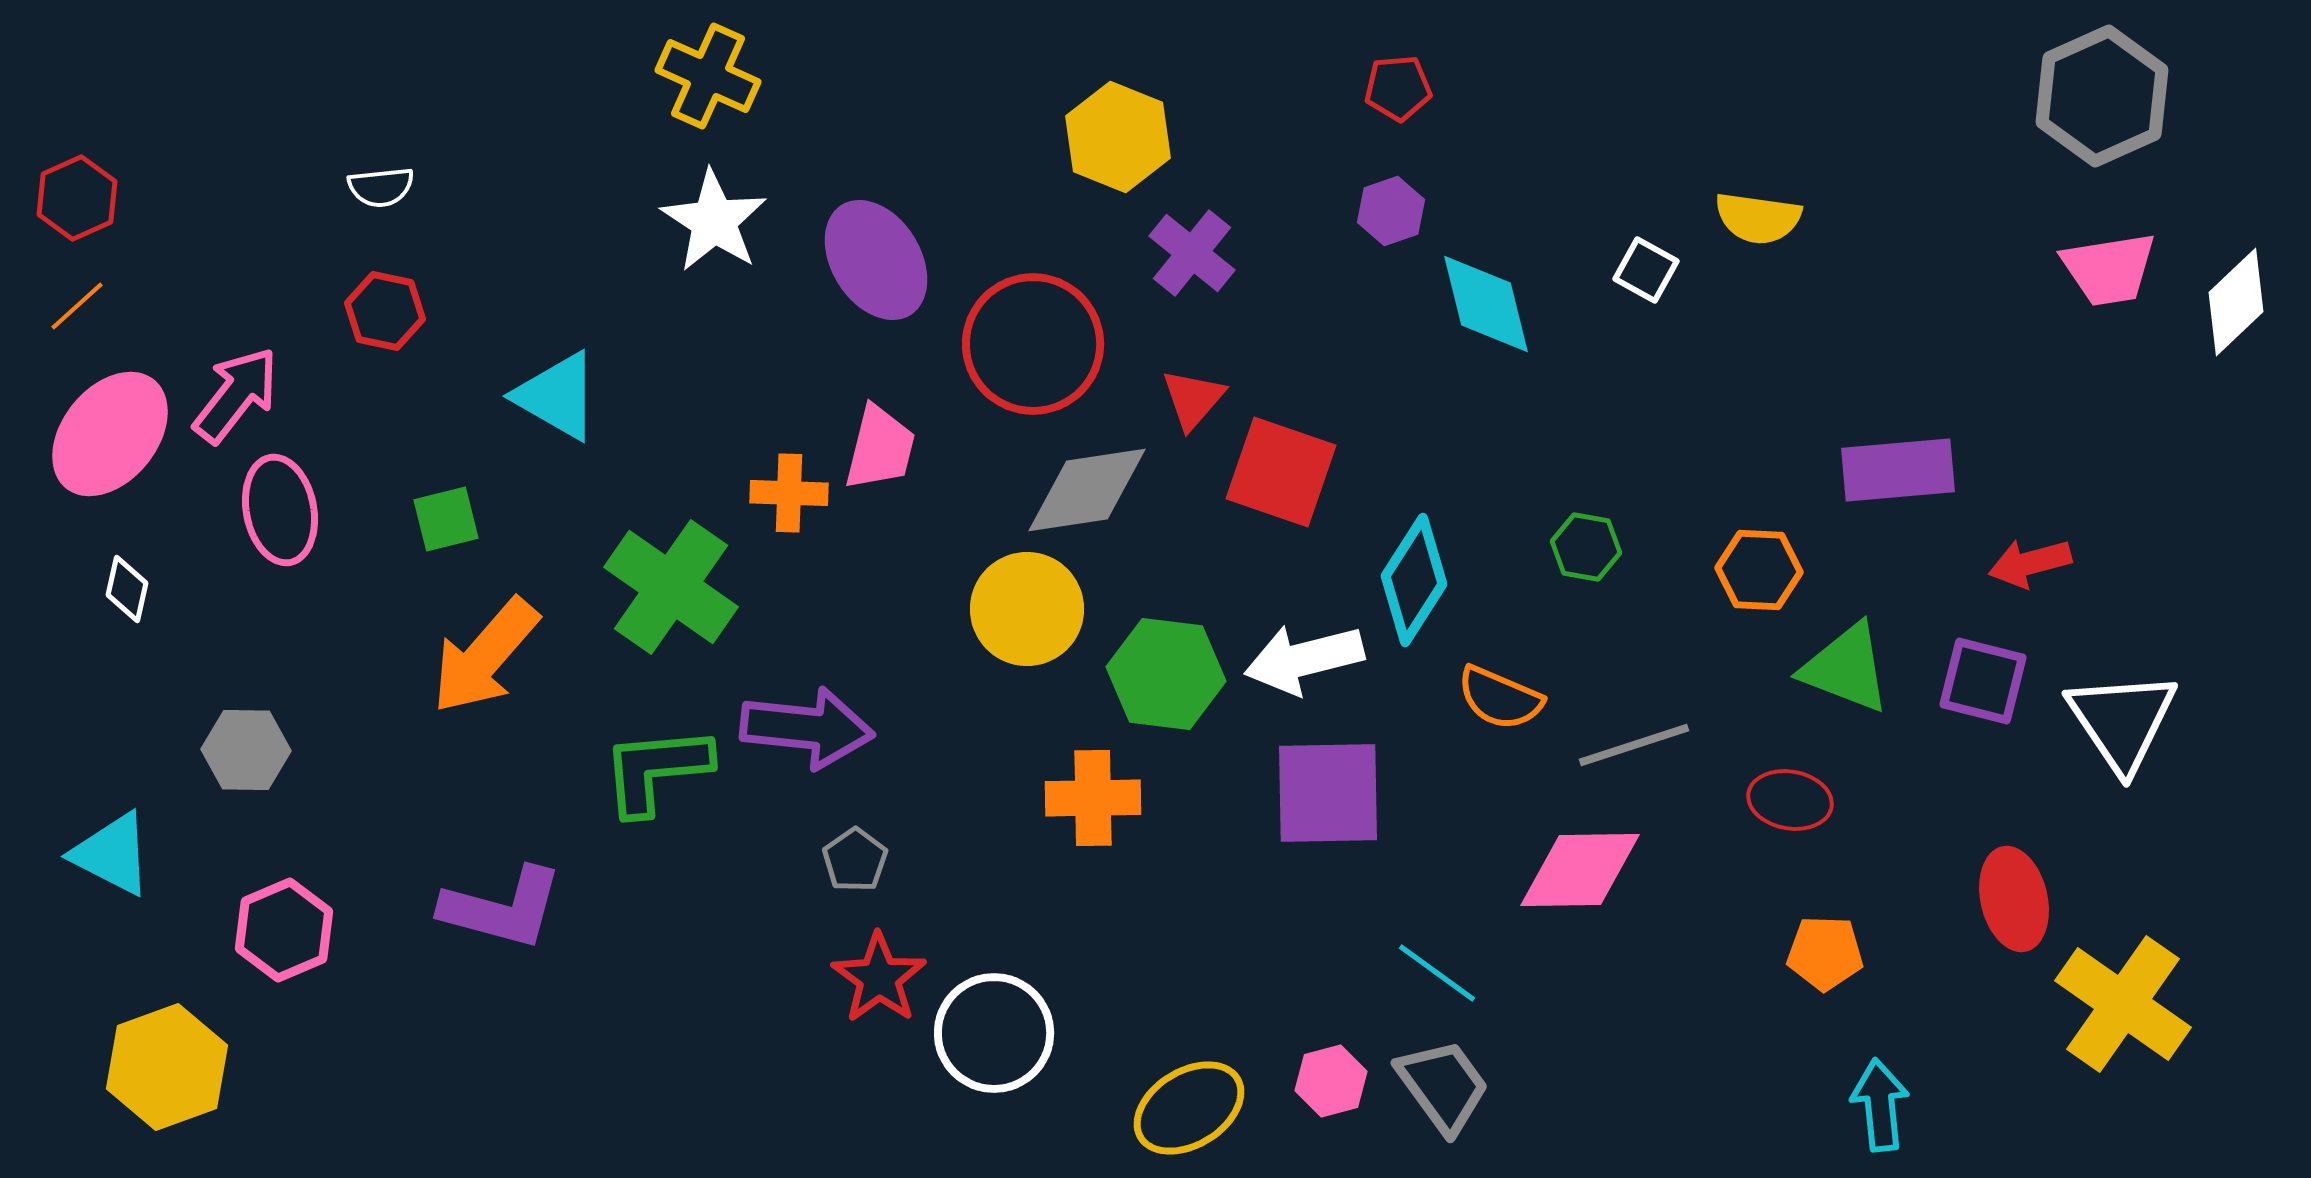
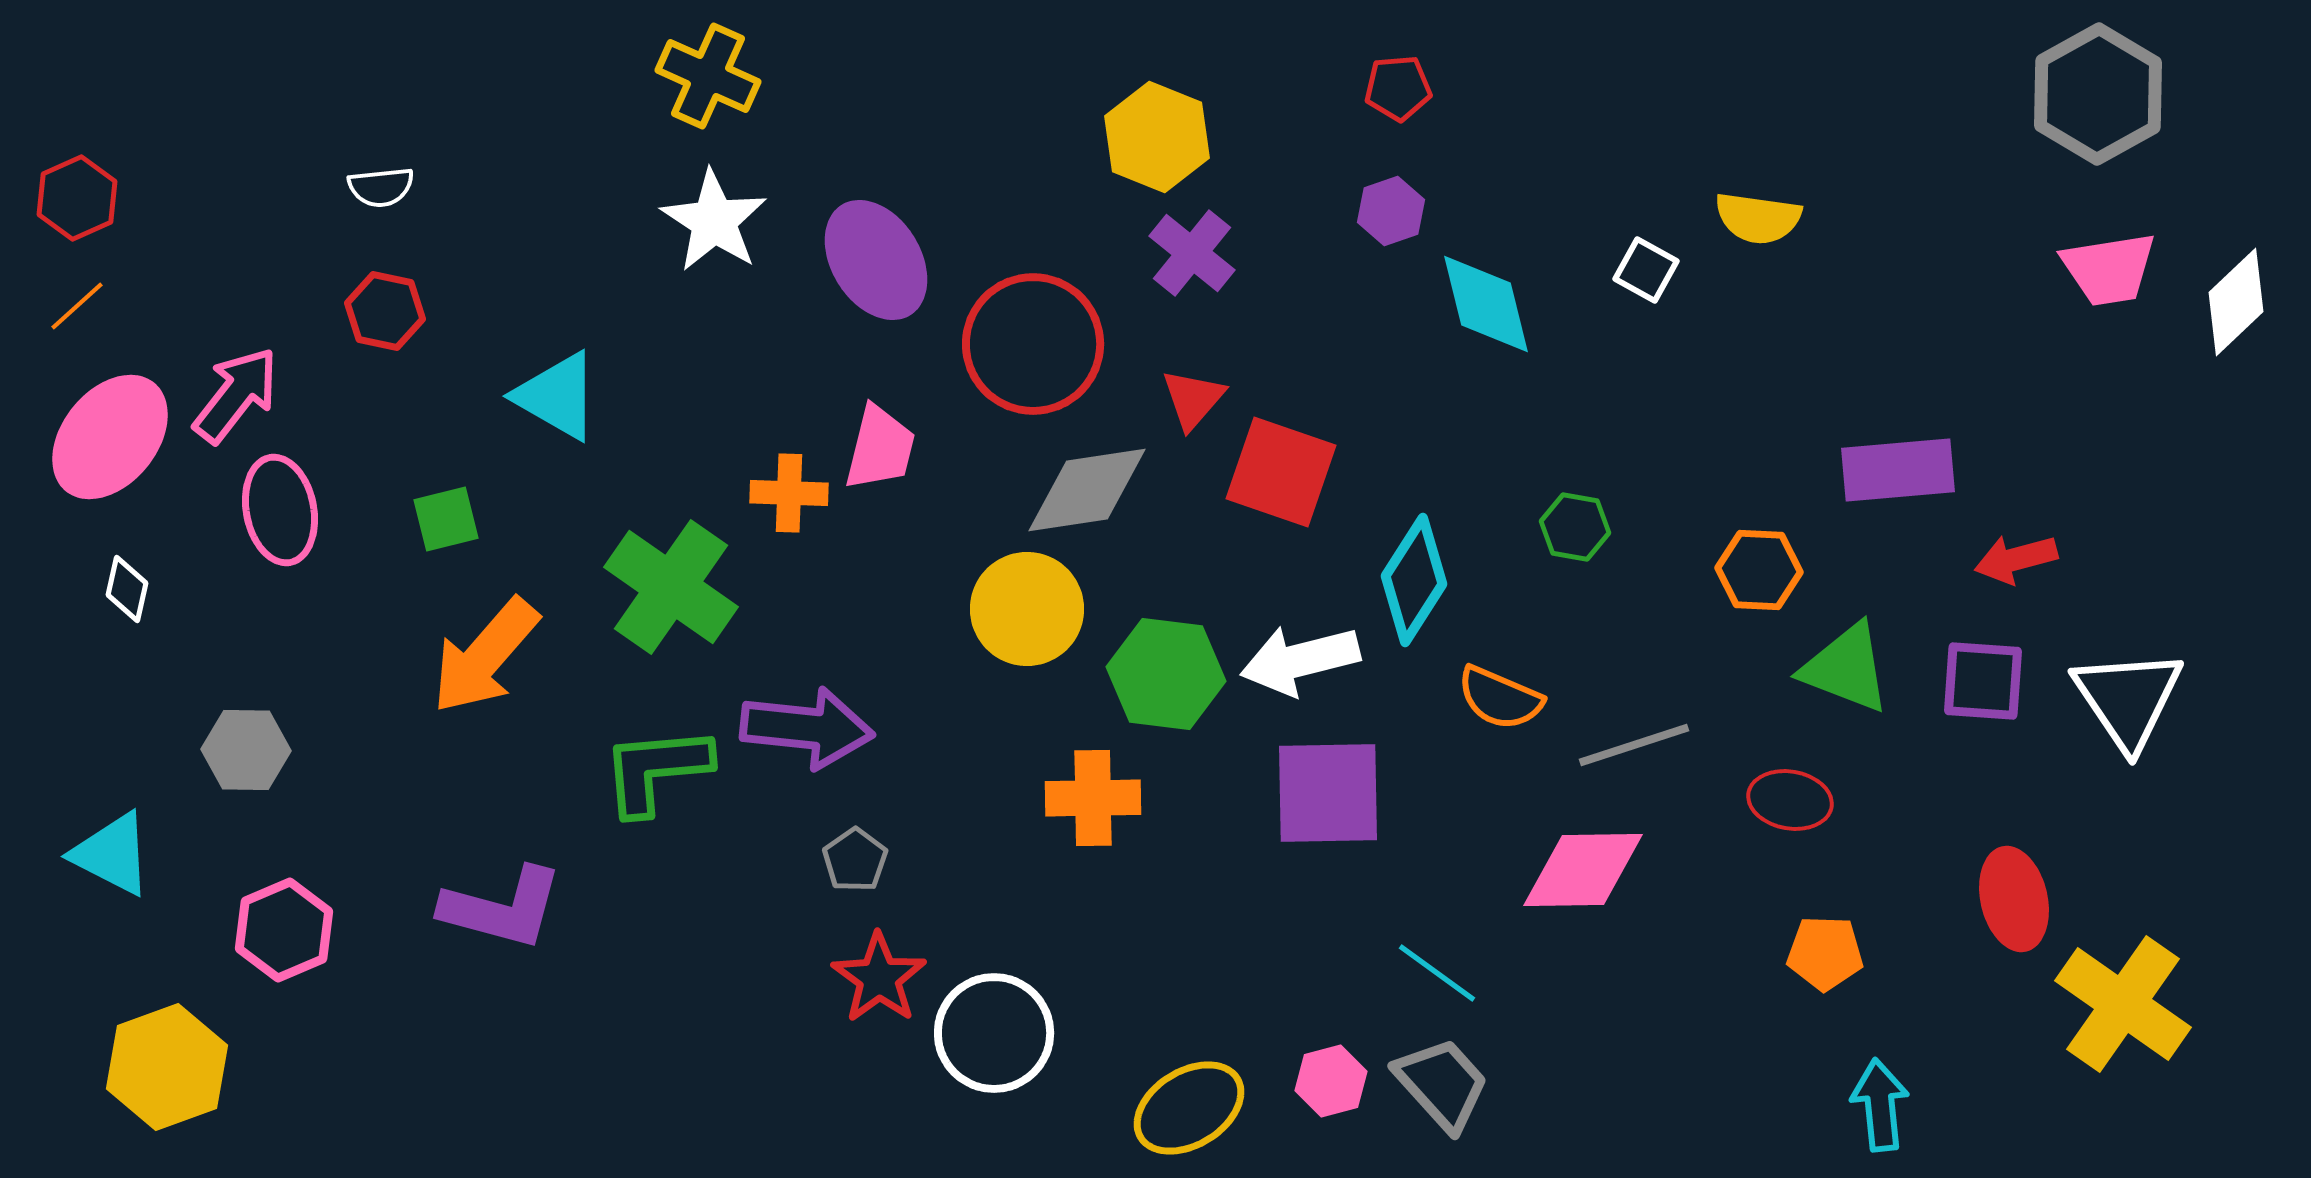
gray hexagon at (2102, 96): moved 4 px left, 2 px up; rotated 5 degrees counterclockwise
yellow hexagon at (1118, 137): moved 39 px right
pink ellipse at (110, 434): moved 3 px down
green hexagon at (1586, 547): moved 11 px left, 20 px up
red arrow at (2030, 563): moved 14 px left, 4 px up
white arrow at (1304, 659): moved 4 px left, 1 px down
purple square at (1983, 681): rotated 10 degrees counterclockwise
white triangle at (2122, 721): moved 6 px right, 22 px up
pink diamond at (1580, 870): moved 3 px right
gray trapezoid at (1443, 1086): moved 1 px left, 2 px up; rotated 6 degrees counterclockwise
